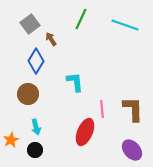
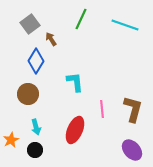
brown L-shape: rotated 16 degrees clockwise
red ellipse: moved 10 px left, 2 px up
